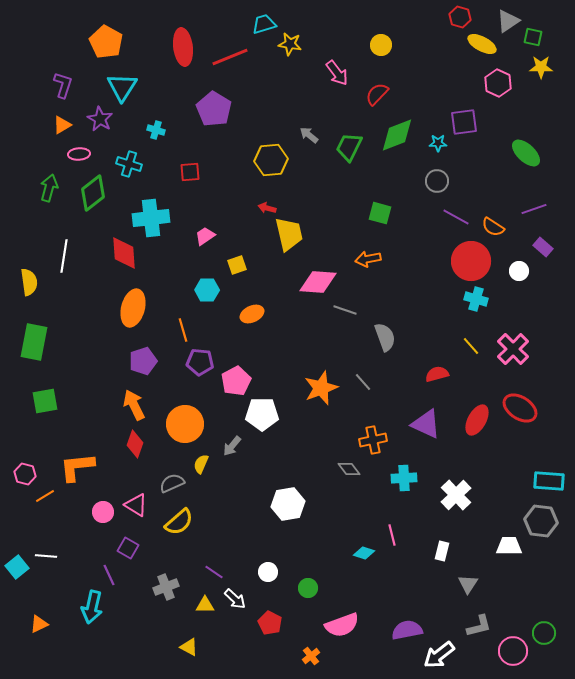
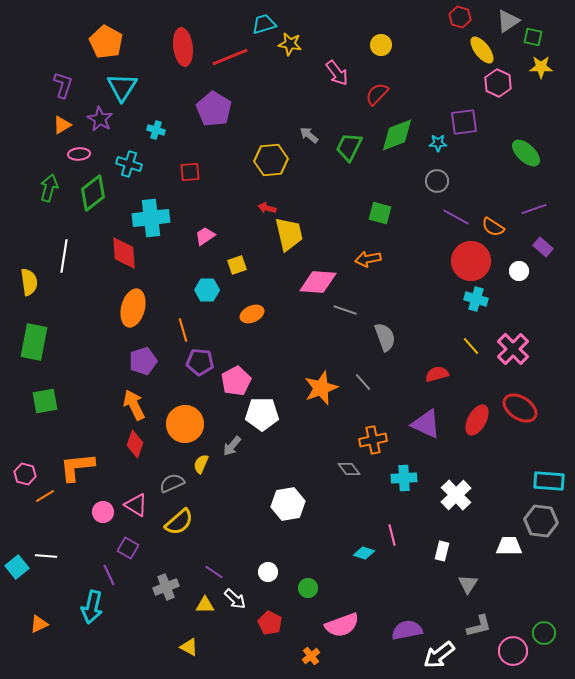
yellow ellipse at (482, 44): moved 6 px down; rotated 24 degrees clockwise
